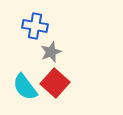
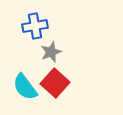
blue cross: rotated 20 degrees counterclockwise
